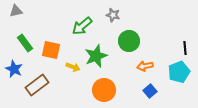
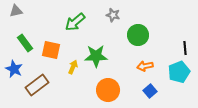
green arrow: moved 7 px left, 4 px up
green circle: moved 9 px right, 6 px up
green star: rotated 20 degrees clockwise
yellow arrow: rotated 88 degrees counterclockwise
orange circle: moved 4 px right
